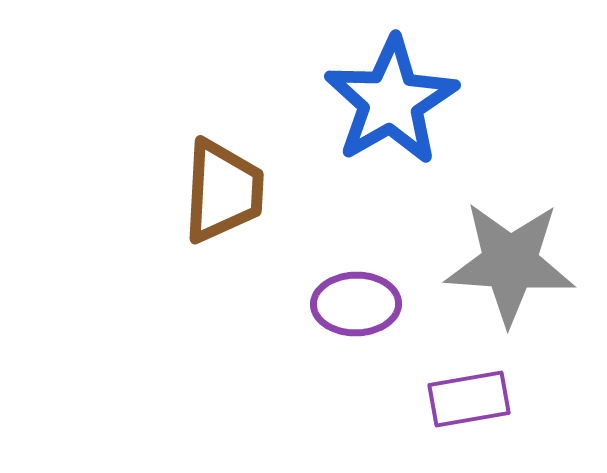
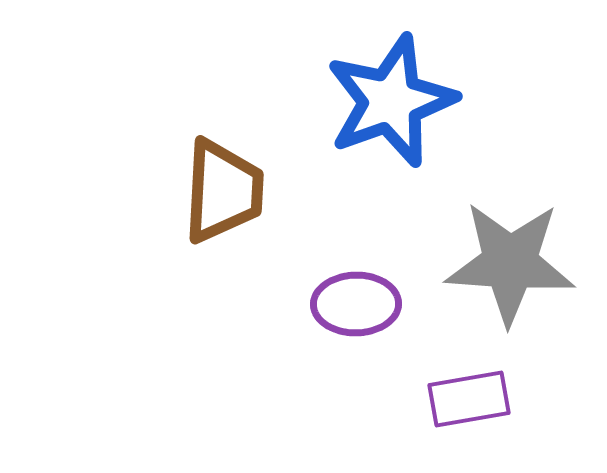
blue star: rotated 10 degrees clockwise
